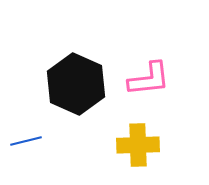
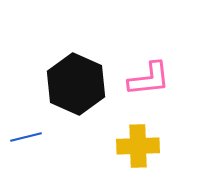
blue line: moved 4 px up
yellow cross: moved 1 px down
